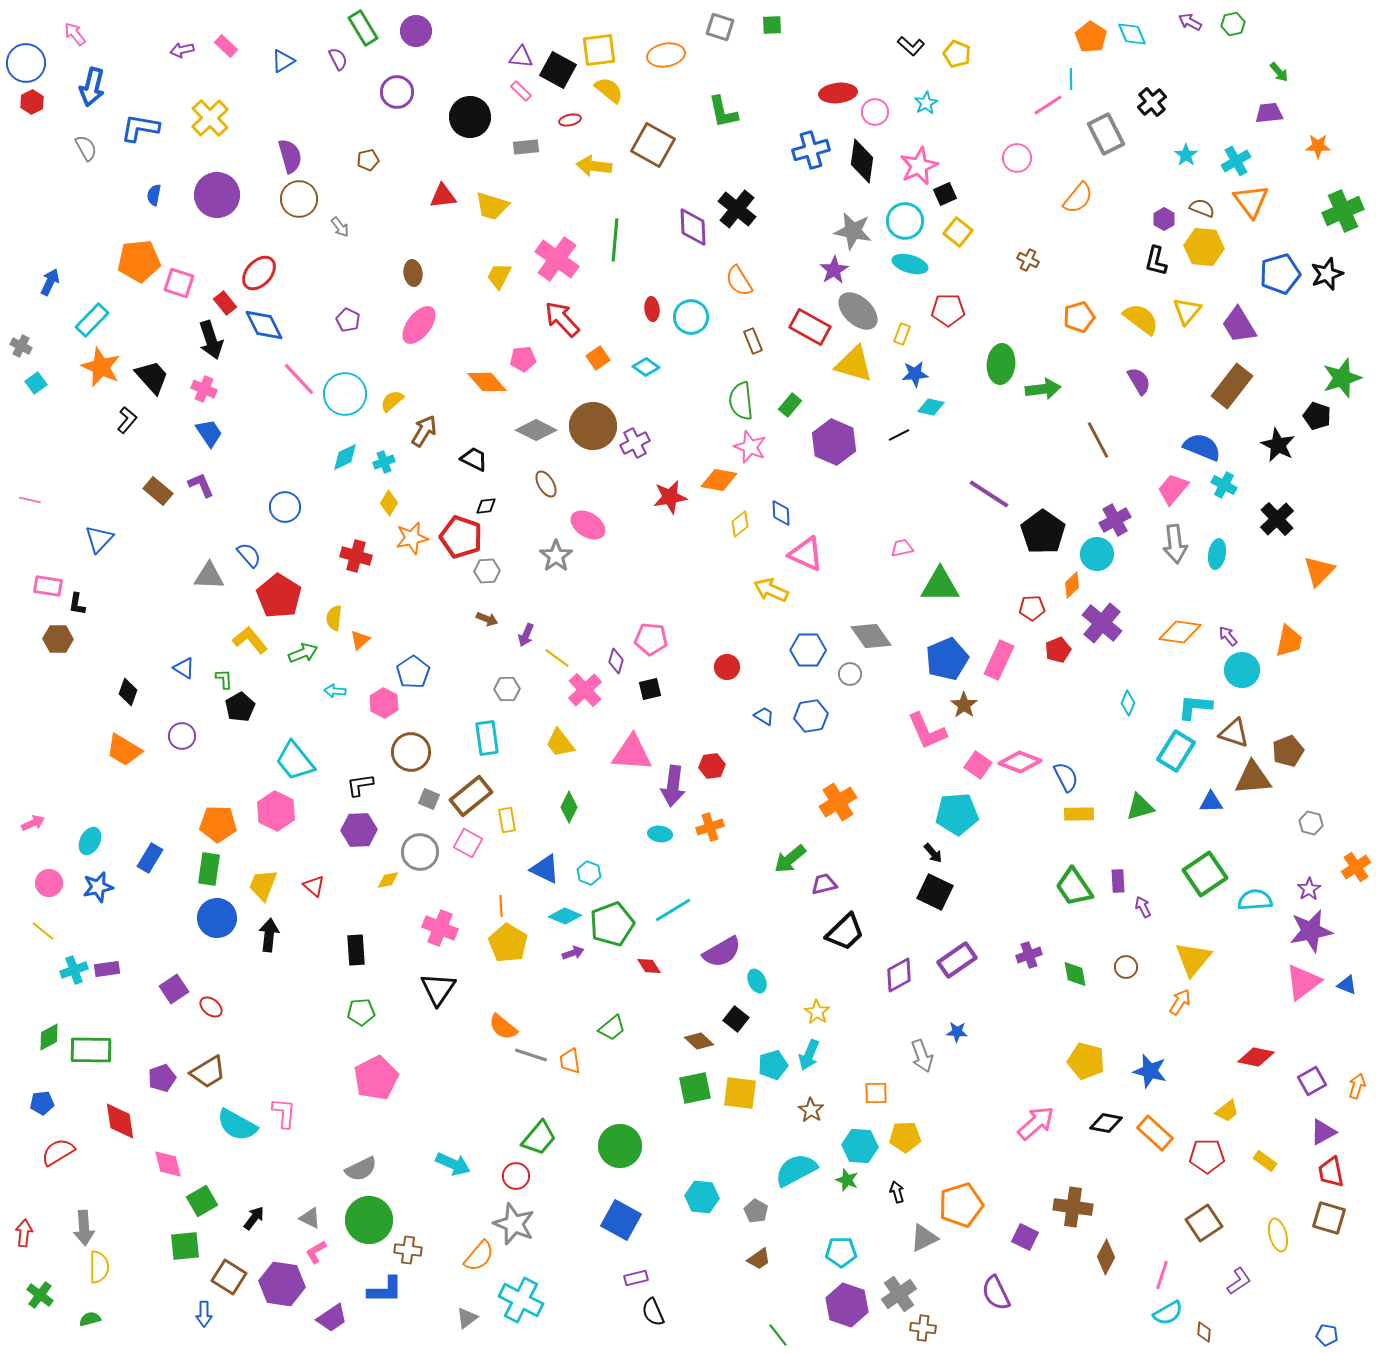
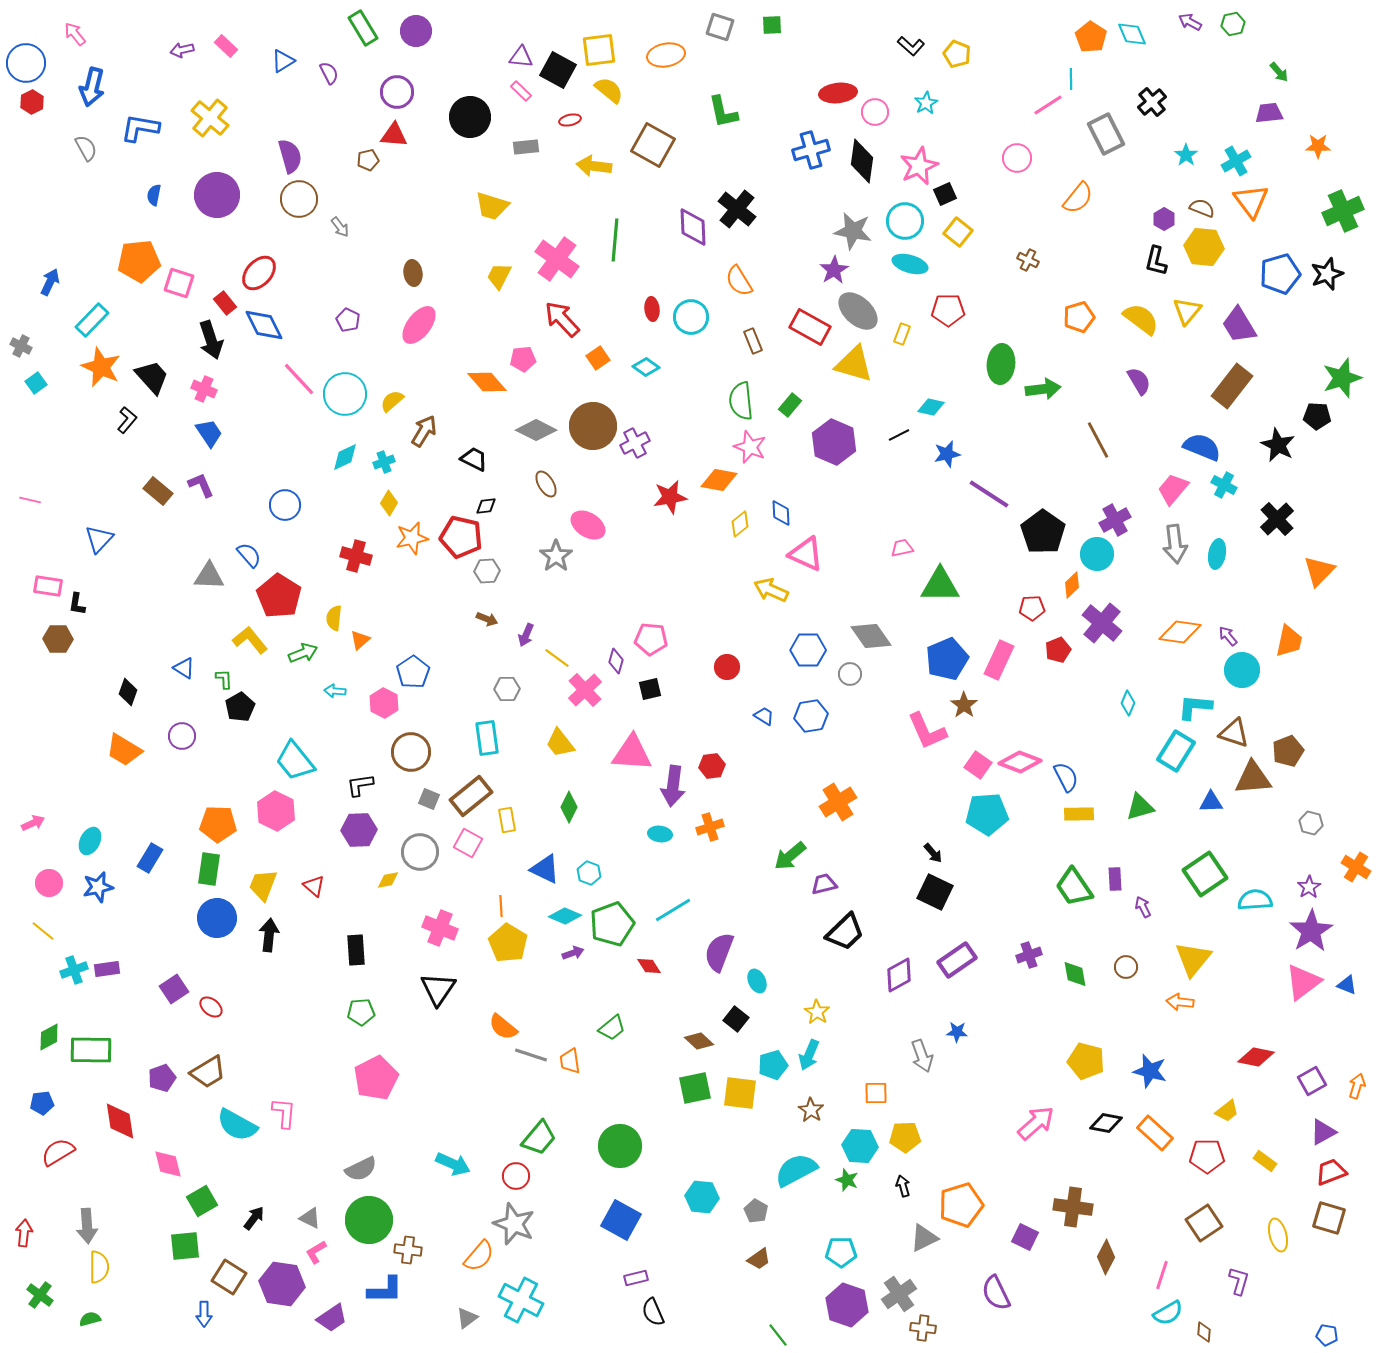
purple semicircle at (338, 59): moved 9 px left, 14 px down
yellow cross at (210, 118): rotated 6 degrees counterclockwise
red triangle at (443, 196): moved 49 px left, 61 px up; rotated 12 degrees clockwise
blue star at (915, 374): moved 32 px right, 80 px down; rotated 8 degrees counterclockwise
black pentagon at (1317, 416): rotated 16 degrees counterclockwise
blue circle at (285, 507): moved 2 px up
red pentagon at (461, 537): rotated 6 degrees counterclockwise
cyan pentagon at (957, 814): moved 30 px right
green arrow at (790, 859): moved 3 px up
orange cross at (1356, 867): rotated 24 degrees counterclockwise
purple rectangle at (1118, 881): moved 3 px left, 2 px up
purple star at (1309, 889): moved 2 px up
purple star at (1311, 931): rotated 21 degrees counterclockwise
purple semicircle at (722, 952): moved 3 px left; rotated 141 degrees clockwise
orange arrow at (1180, 1002): rotated 116 degrees counterclockwise
red trapezoid at (1331, 1172): rotated 80 degrees clockwise
black arrow at (897, 1192): moved 6 px right, 6 px up
gray arrow at (84, 1228): moved 3 px right, 2 px up
purple L-shape at (1239, 1281): rotated 40 degrees counterclockwise
